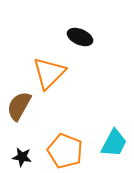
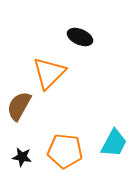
orange pentagon: rotated 16 degrees counterclockwise
